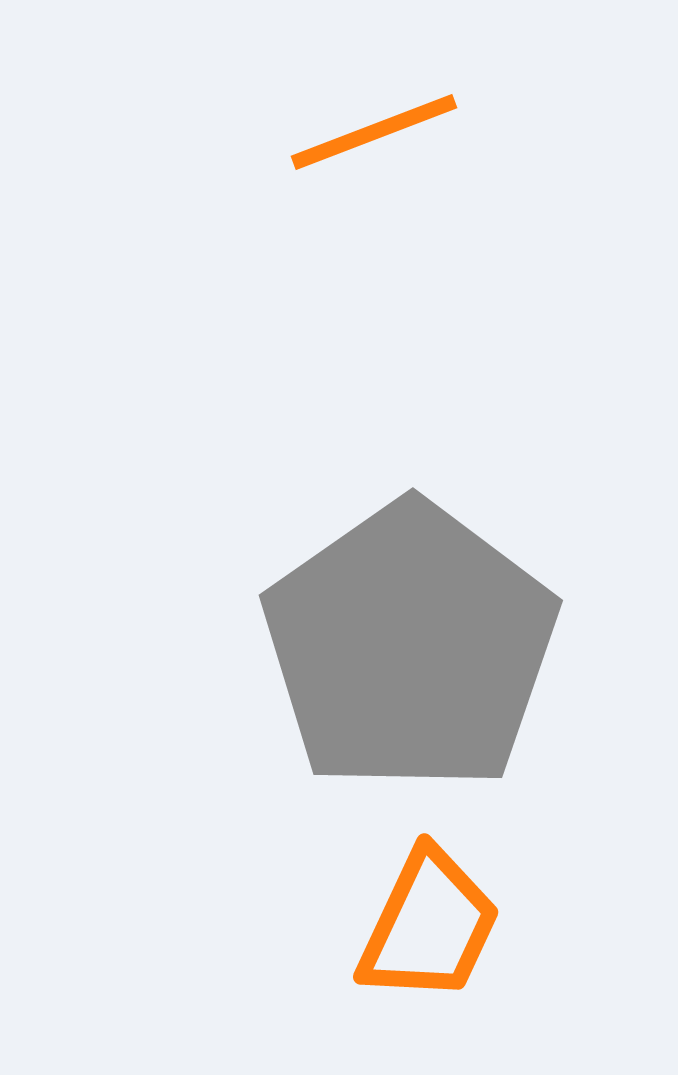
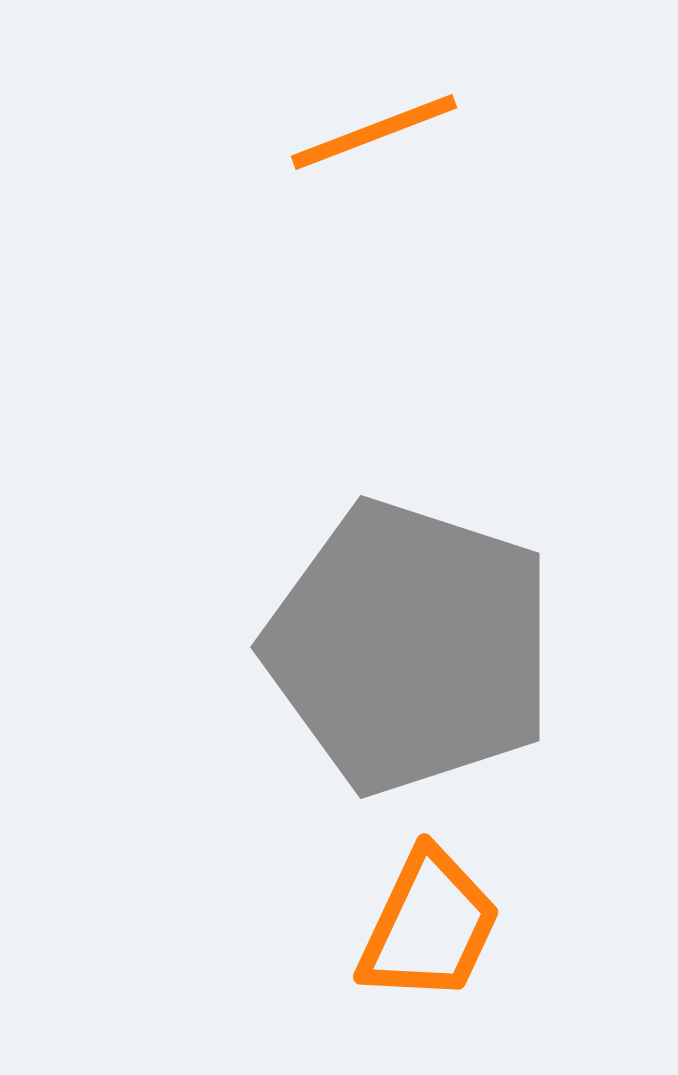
gray pentagon: rotated 19 degrees counterclockwise
